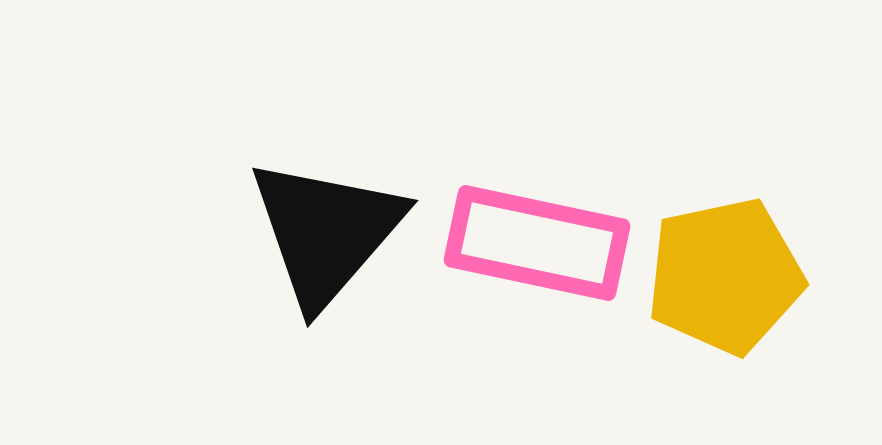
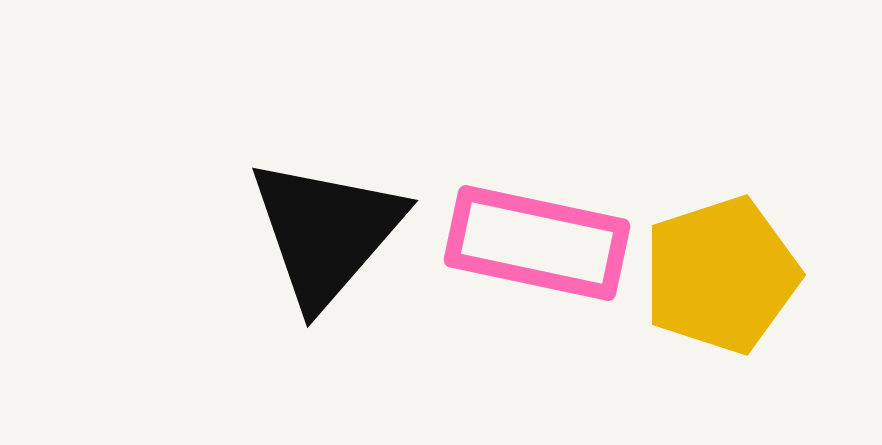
yellow pentagon: moved 4 px left, 1 px up; rotated 6 degrees counterclockwise
